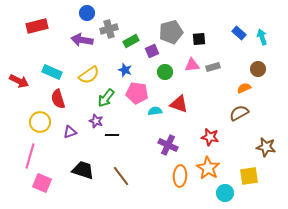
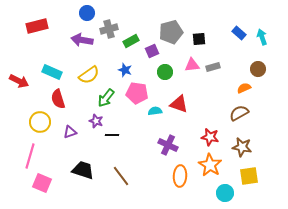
brown star: moved 24 px left
orange star: moved 2 px right, 3 px up
